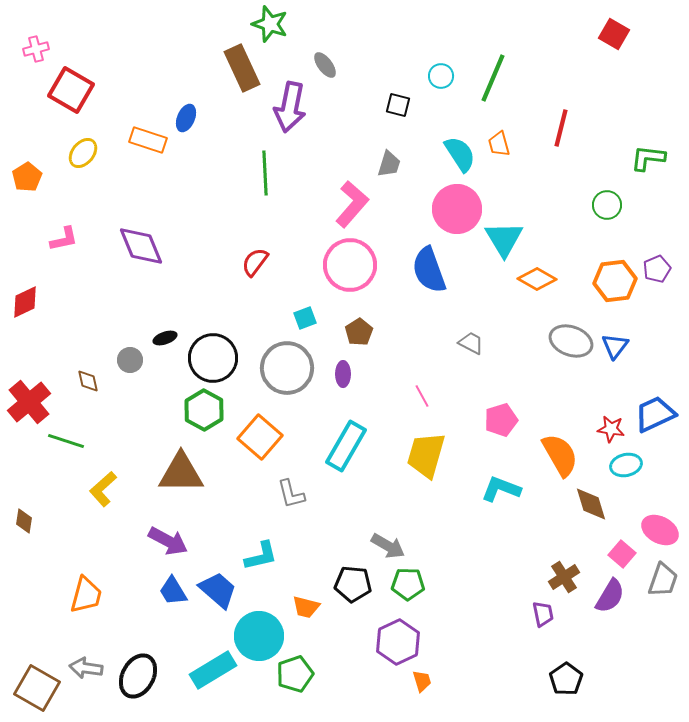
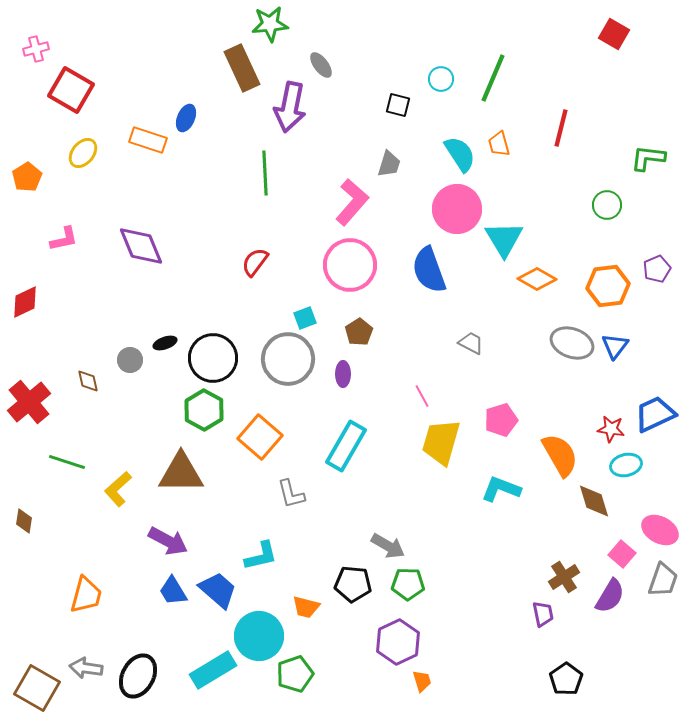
green star at (270, 24): rotated 24 degrees counterclockwise
gray ellipse at (325, 65): moved 4 px left
cyan circle at (441, 76): moved 3 px down
pink L-shape at (352, 204): moved 2 px up
orange hexagon at (615, 281): moved 7 px left, 5 px down
black ellipse at (165, 338): moved 5 px down
gray ellipse at (571, 341): moved 1 px right, 2 px down
gray circle at (287, 368): moved 1 px right, 9 px up
green line at (66, 441): moved 1 px right, 21 px down
yellow trapezoid at (426, 455): moved 15 px right, 13 px up
yellow L-shape at (103, 489): moved 15 px right
brown diamond at (591, 504): moved 3 px right, 3 px up
